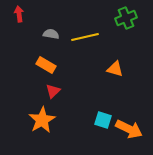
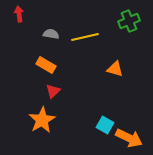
green cross: moved 3 px right, 3 px down
cyan square: moved 2 px right, 5 px down; rotated 12 degrees clockwise
orange arrow: moved 9 px down
